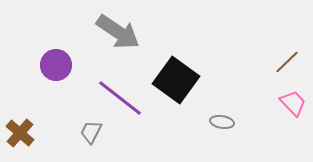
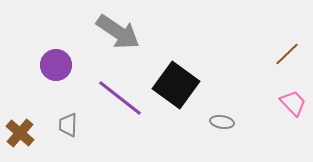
brown line: moved 8 px up
black square: moved 5 px down
gray trapezoid: moved 23 px left, 7 px up; rotated 25 degrees counterclockwise
